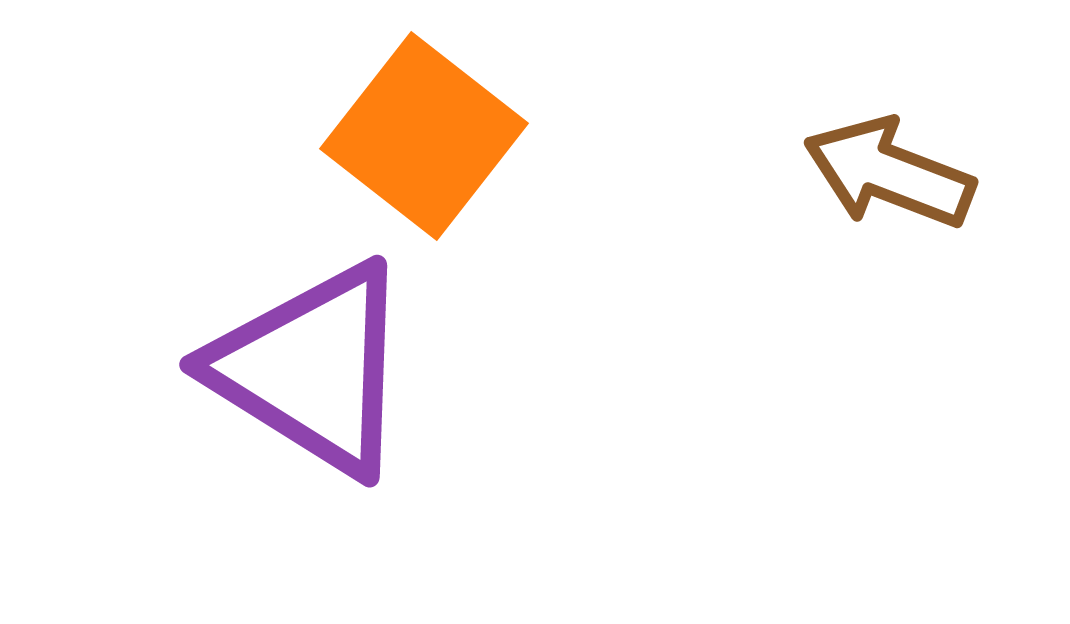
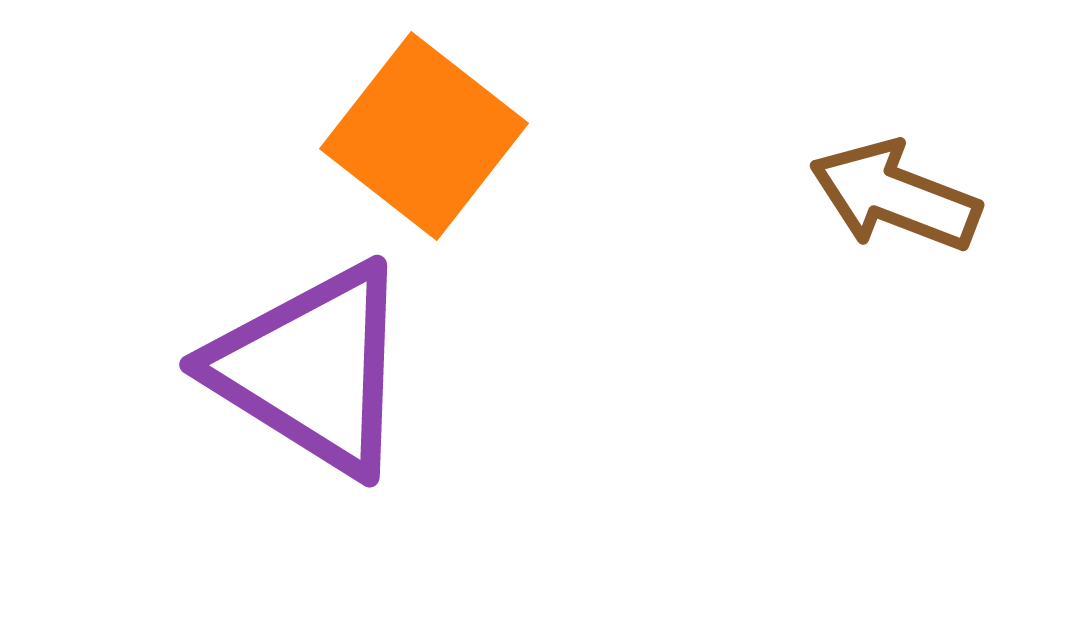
brown arrow: moved 6 px right, 23 px down
